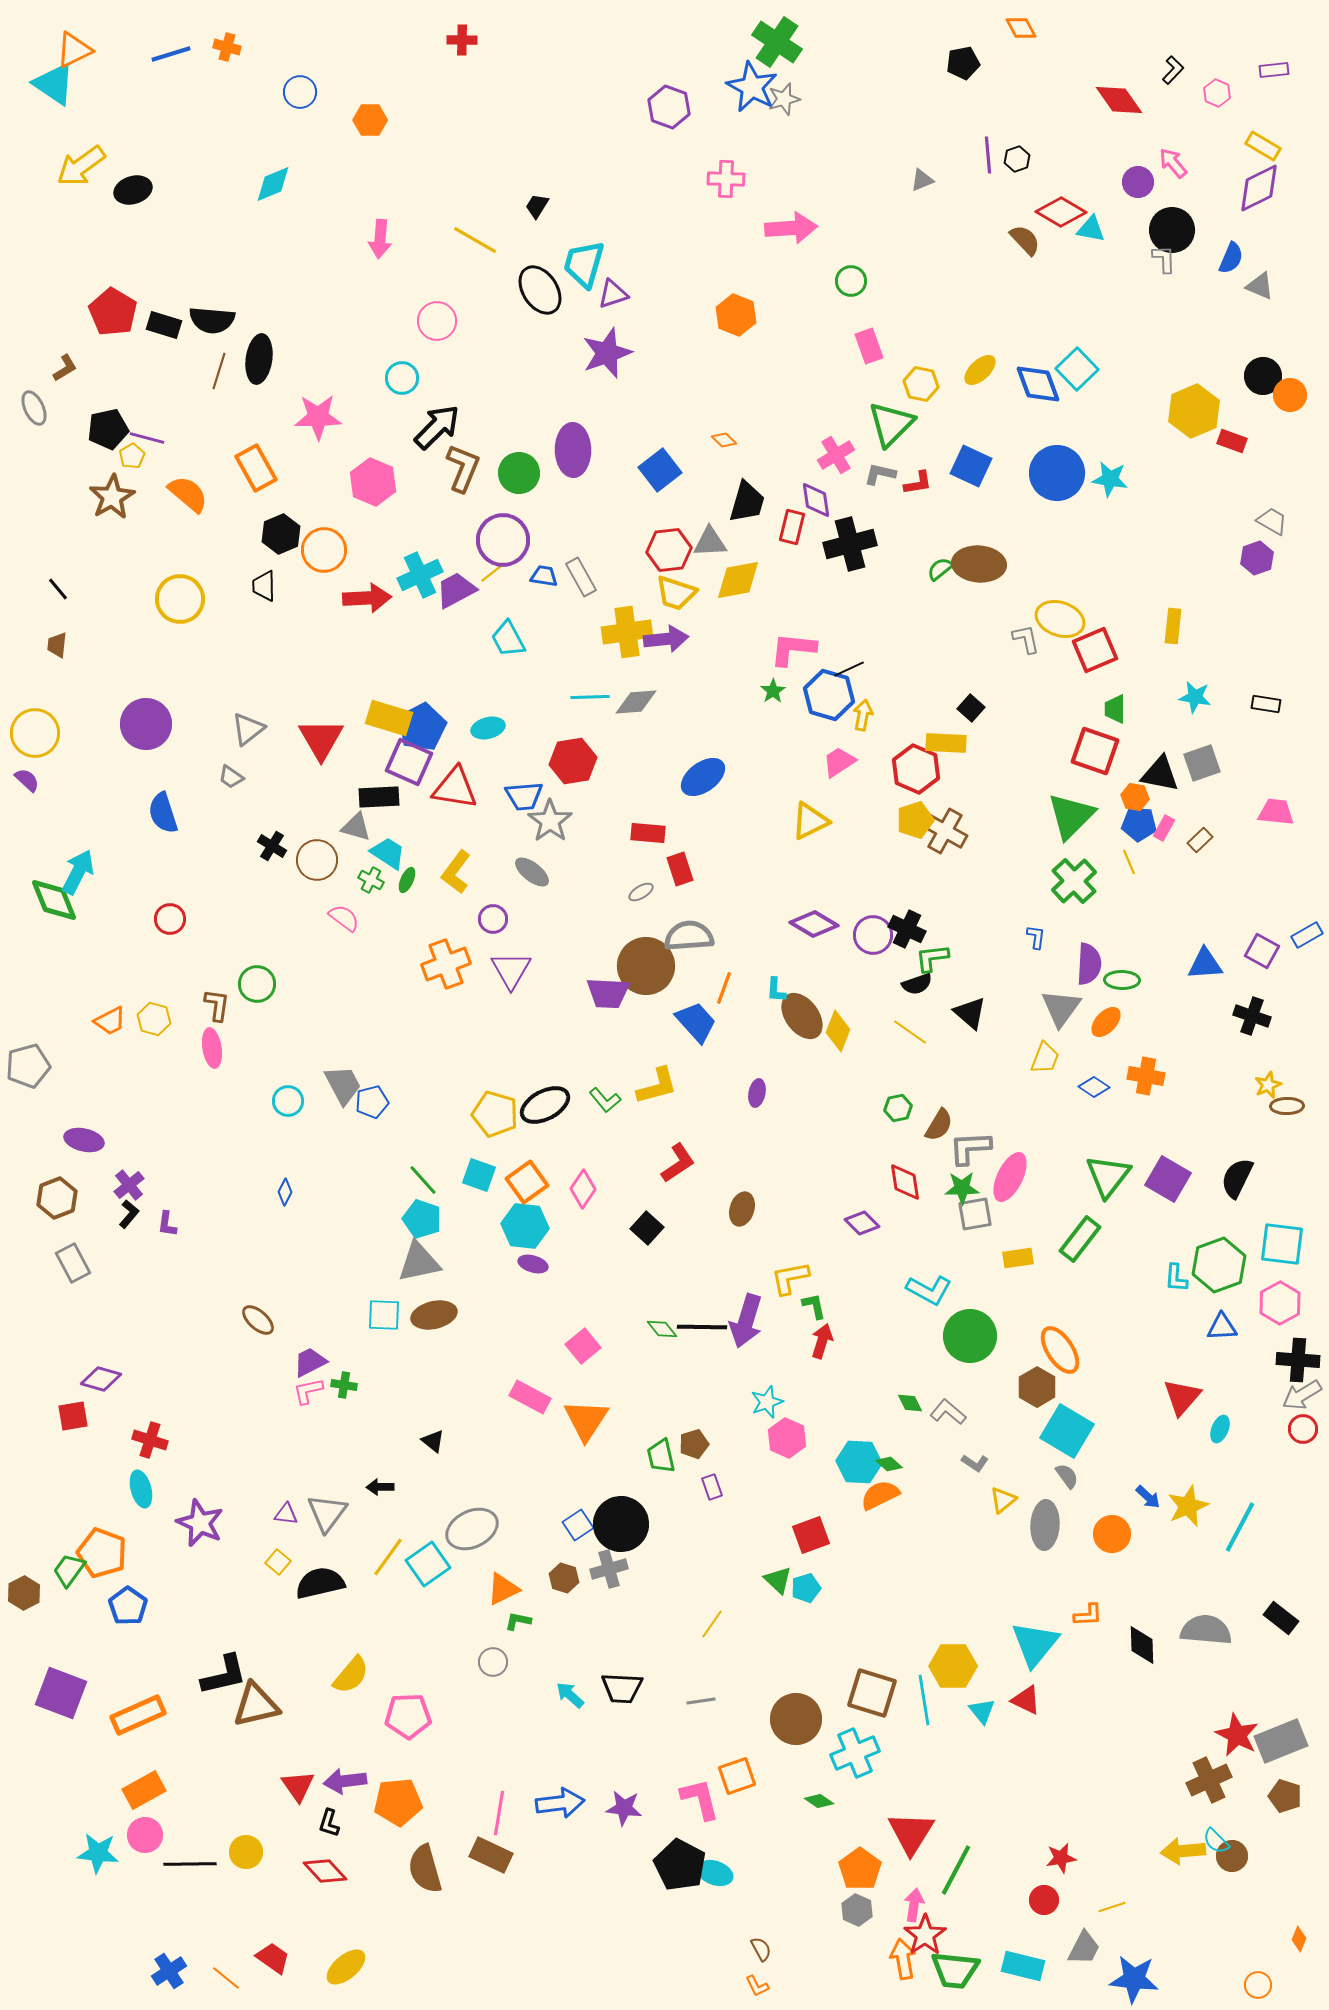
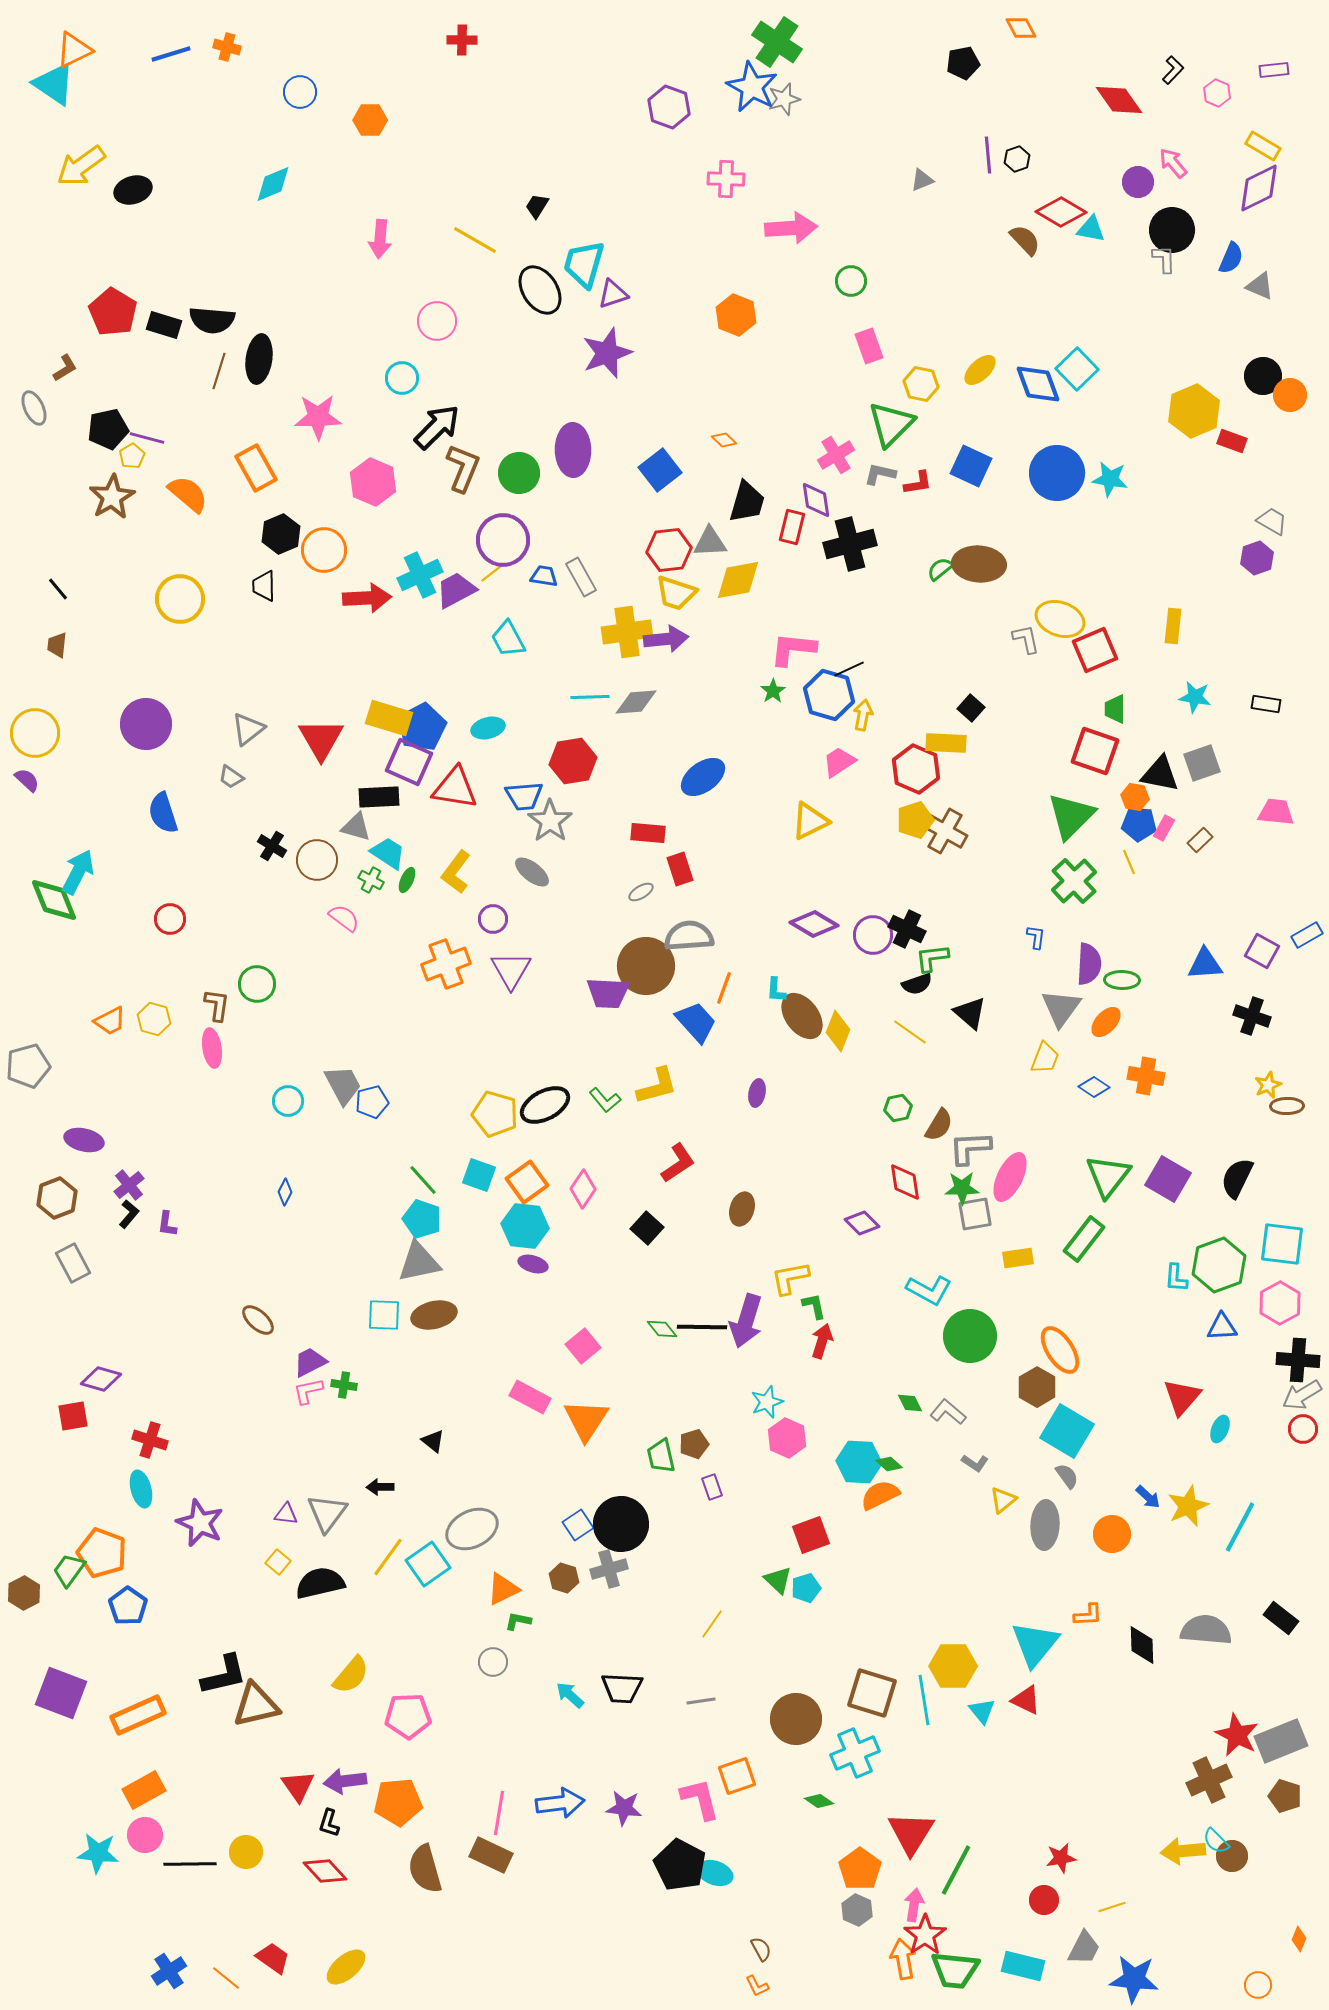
green rectangle at (1080, 1239): moved 4 px right
